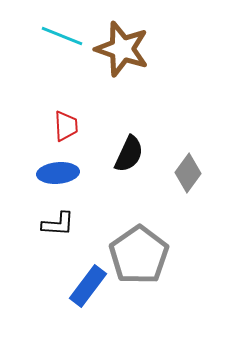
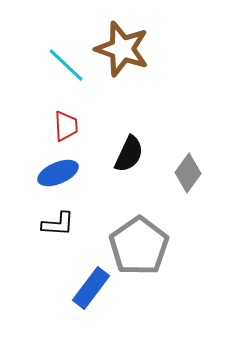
cyan line: moved 4 px right, 29 px down; rotated 21 degrees clockwise
blue ellipse: rotated 18 degrees counterclockwise
gray pentagon: moved 9 px up
blue rectangle: moved 3 px right, 2 px down
